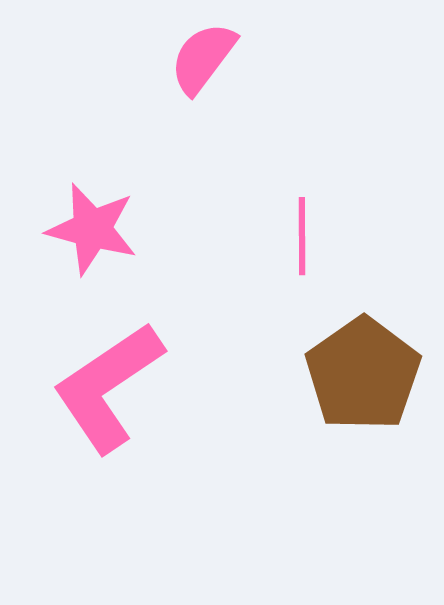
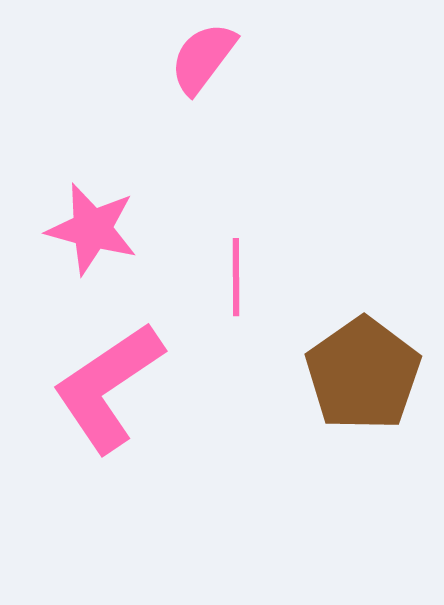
pink line: moved 66 px left, 41 px down
